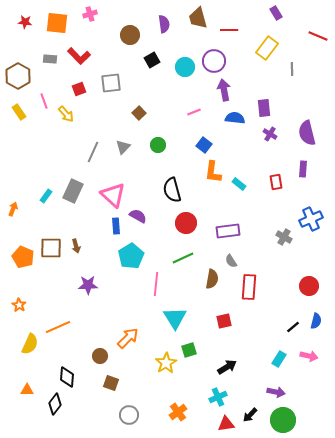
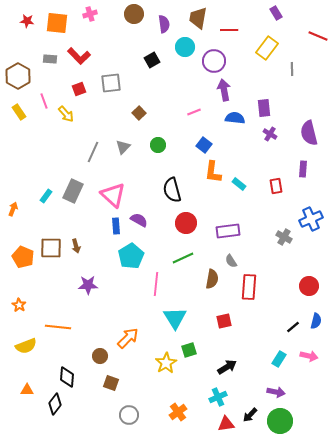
brown trapezoid at (198, 18): rotated 25 degrees clockwise
red star at (25, 22): moved 2 px right, 1 px up
brown circle at (130, 35): moved 4 px right, 21 px up
cyan circle at (185, 67): moved 20 px up
purple semicircle at (307, 133): moved 2 px right
red rectangle at (276, 182): moved 4 px down
purple semicircle at (138, 216): moved 1 px right, 4 px down
orange line at (58, 327): rotated 30 degrees clockwise
yellow semicircle at (30, 344): moved 4 px left, 2 px down; rotated 45 degrees clockwise
green circle at (283, 420): moved 3 px left, 1 px down
